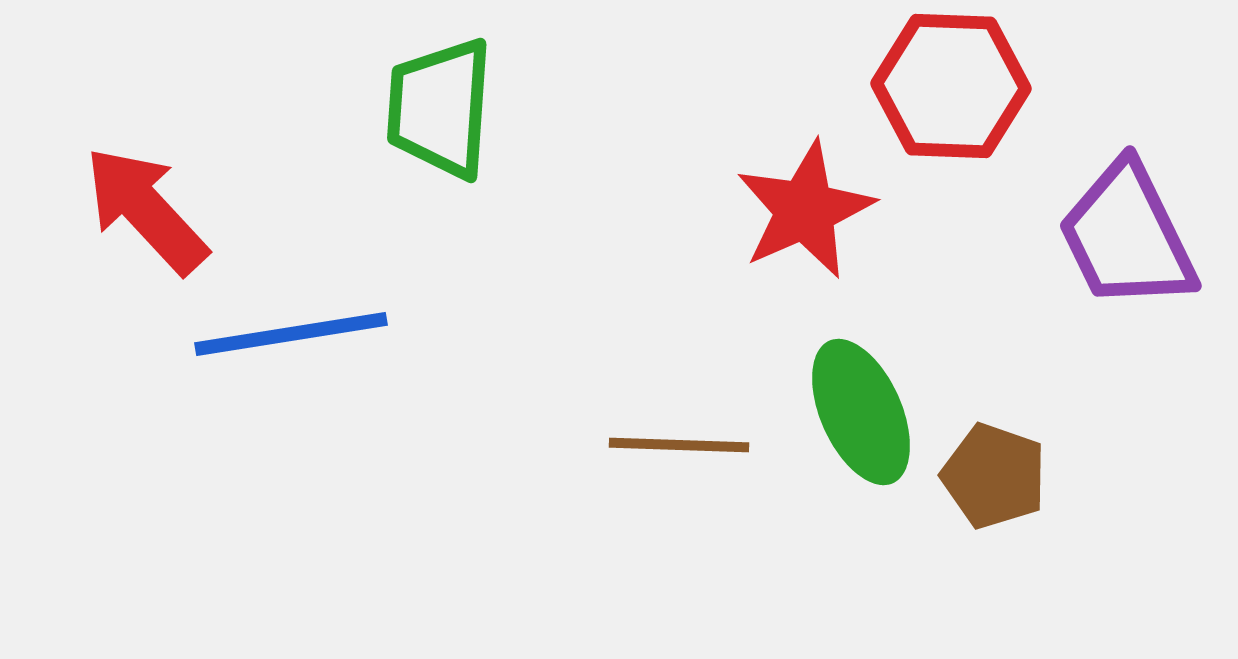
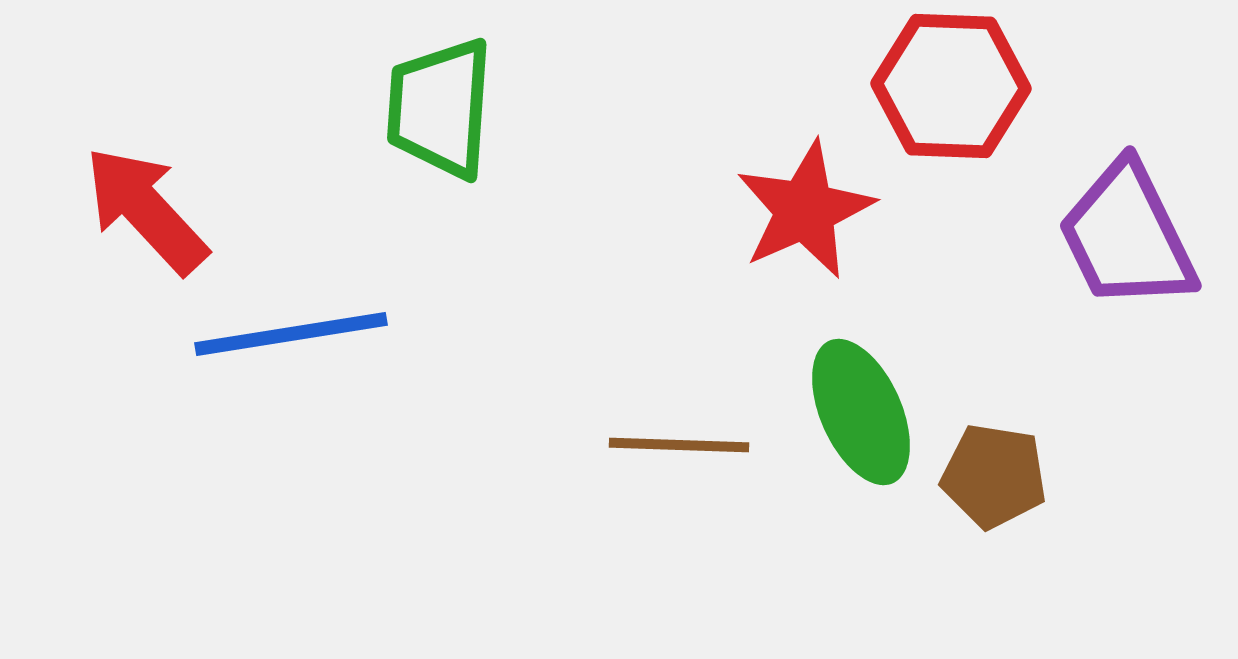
brown pentagon: rotated 10 degrees counterclockwise
